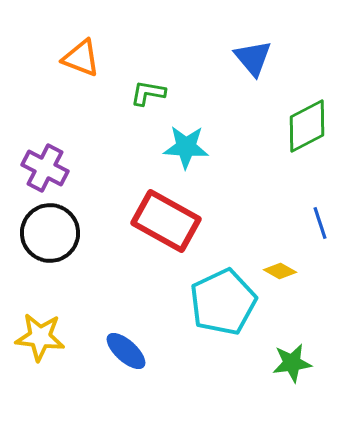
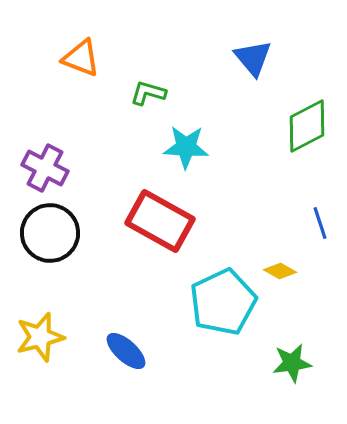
green L-shape: rotated 6 degrees clockwise
red rectangle: moved 6 px left
yellow star: rotated 21 degrees counterclockwise
